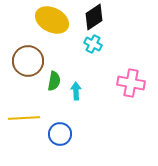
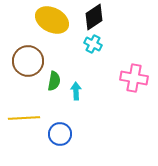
pink cross: moved 3 px right, 5 px up
